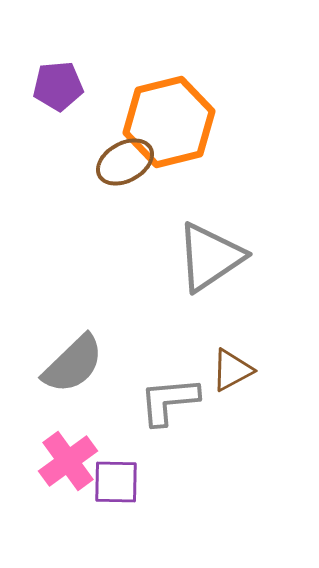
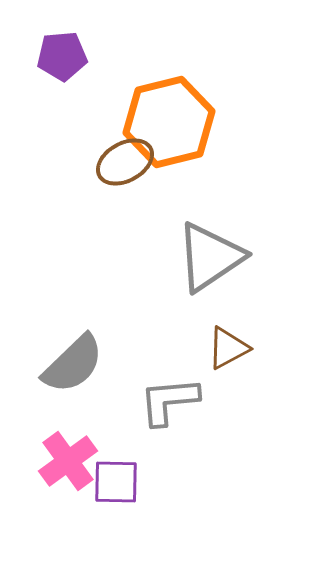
purple pentagon: moved 4 px right, 30 px up
brown triangle: moved 4 px left, 22 px up
